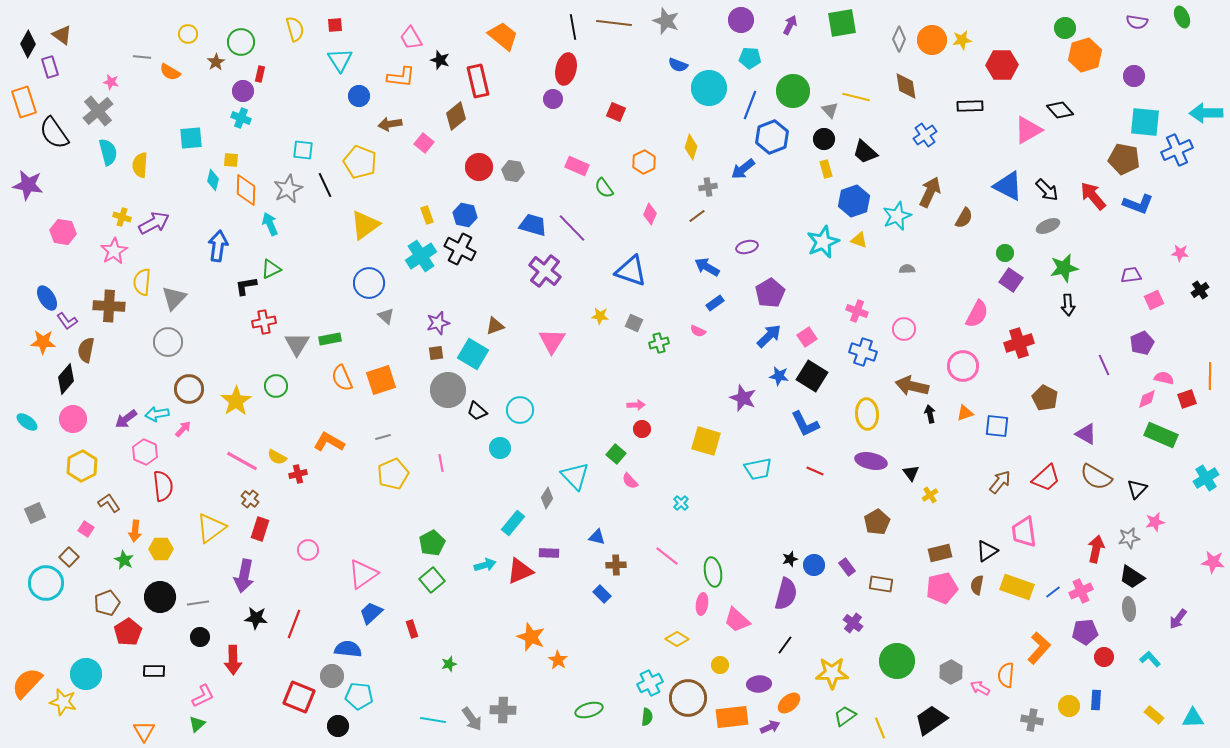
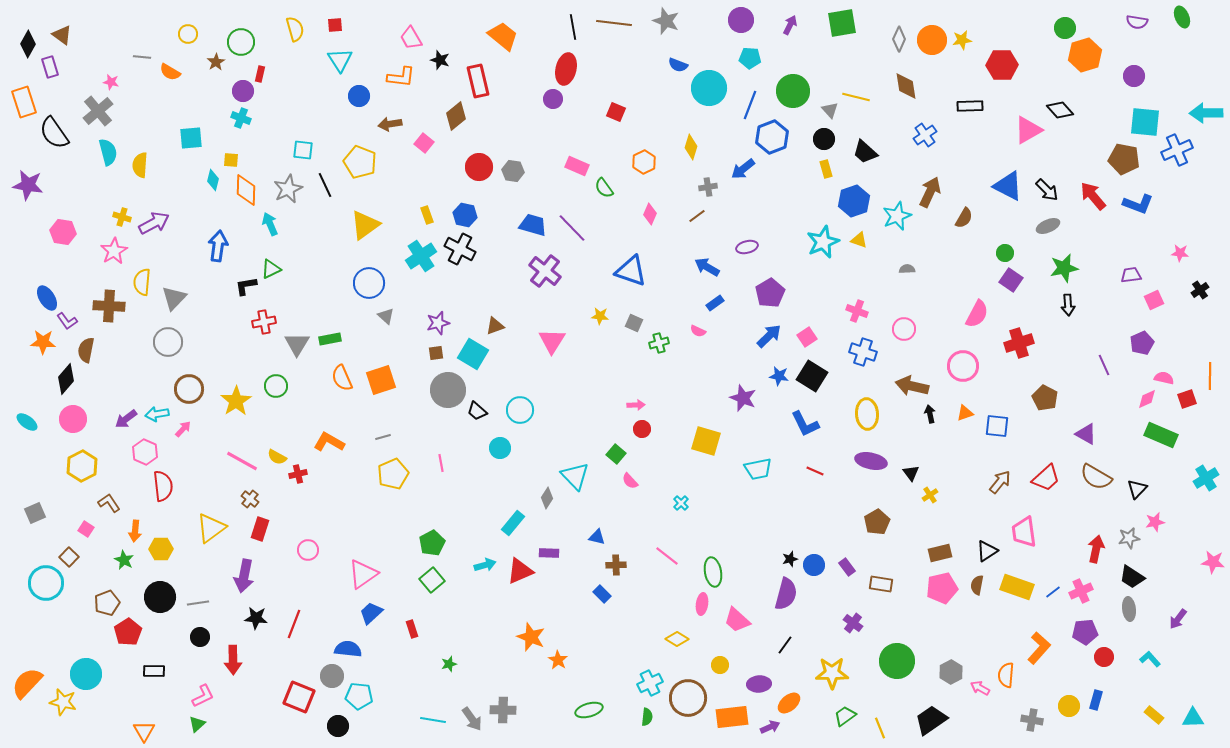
blue rectangle at (1096, 700): rotated 12 degrees clockwise
